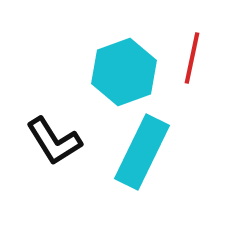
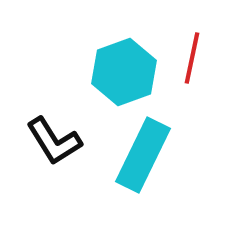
cyan rectangle: moved 1 px right, 3 px down
